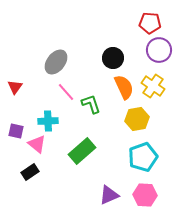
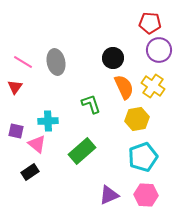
gray ellipse: rotated 50 degrees counterclockwise
pink line: moved 43 px left, 30 px up; rotated 18 degrees counterclockwise
pink hexagon: moved 1 px right
